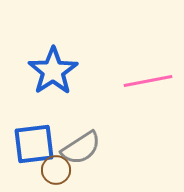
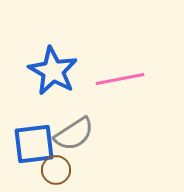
blue star: rotated 9 degrees counterclockwise
pink line: moved 28 px left, 2 px up
gray semicircle: moved 7 px left, 14 px up
